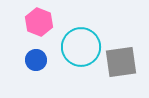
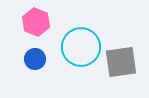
pink hexagon: moved 3 px left
blue circle: moved 1 px left, 1 px up
